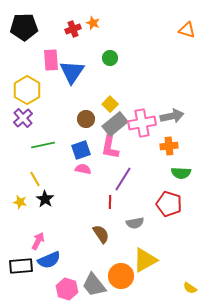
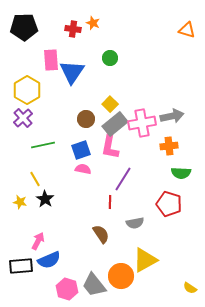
red cross: rotated 28 degrees clockwise
